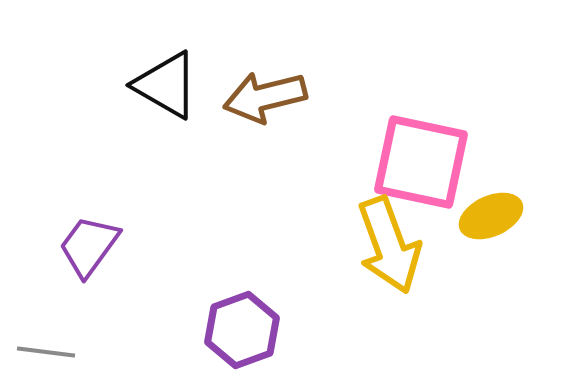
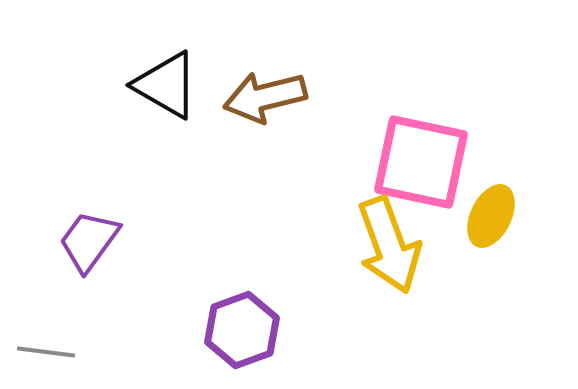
yellow ellipse: rotated 40 degrees counterclockwise
purple trapezoid: moved 5 px up
